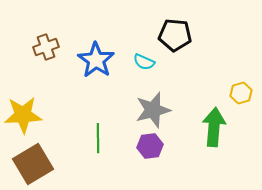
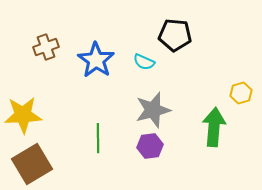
brown square: moved 1 px left
